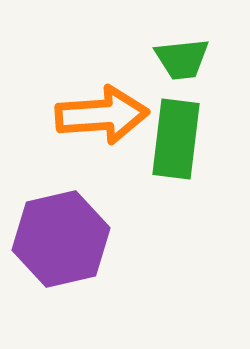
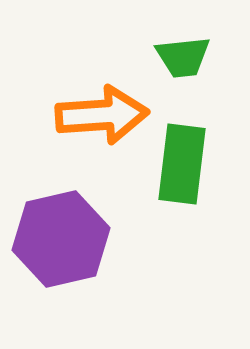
green trapezoid: moved 1 px right, 2 px up
green rectangle: moved 6 px right, 25 px down
